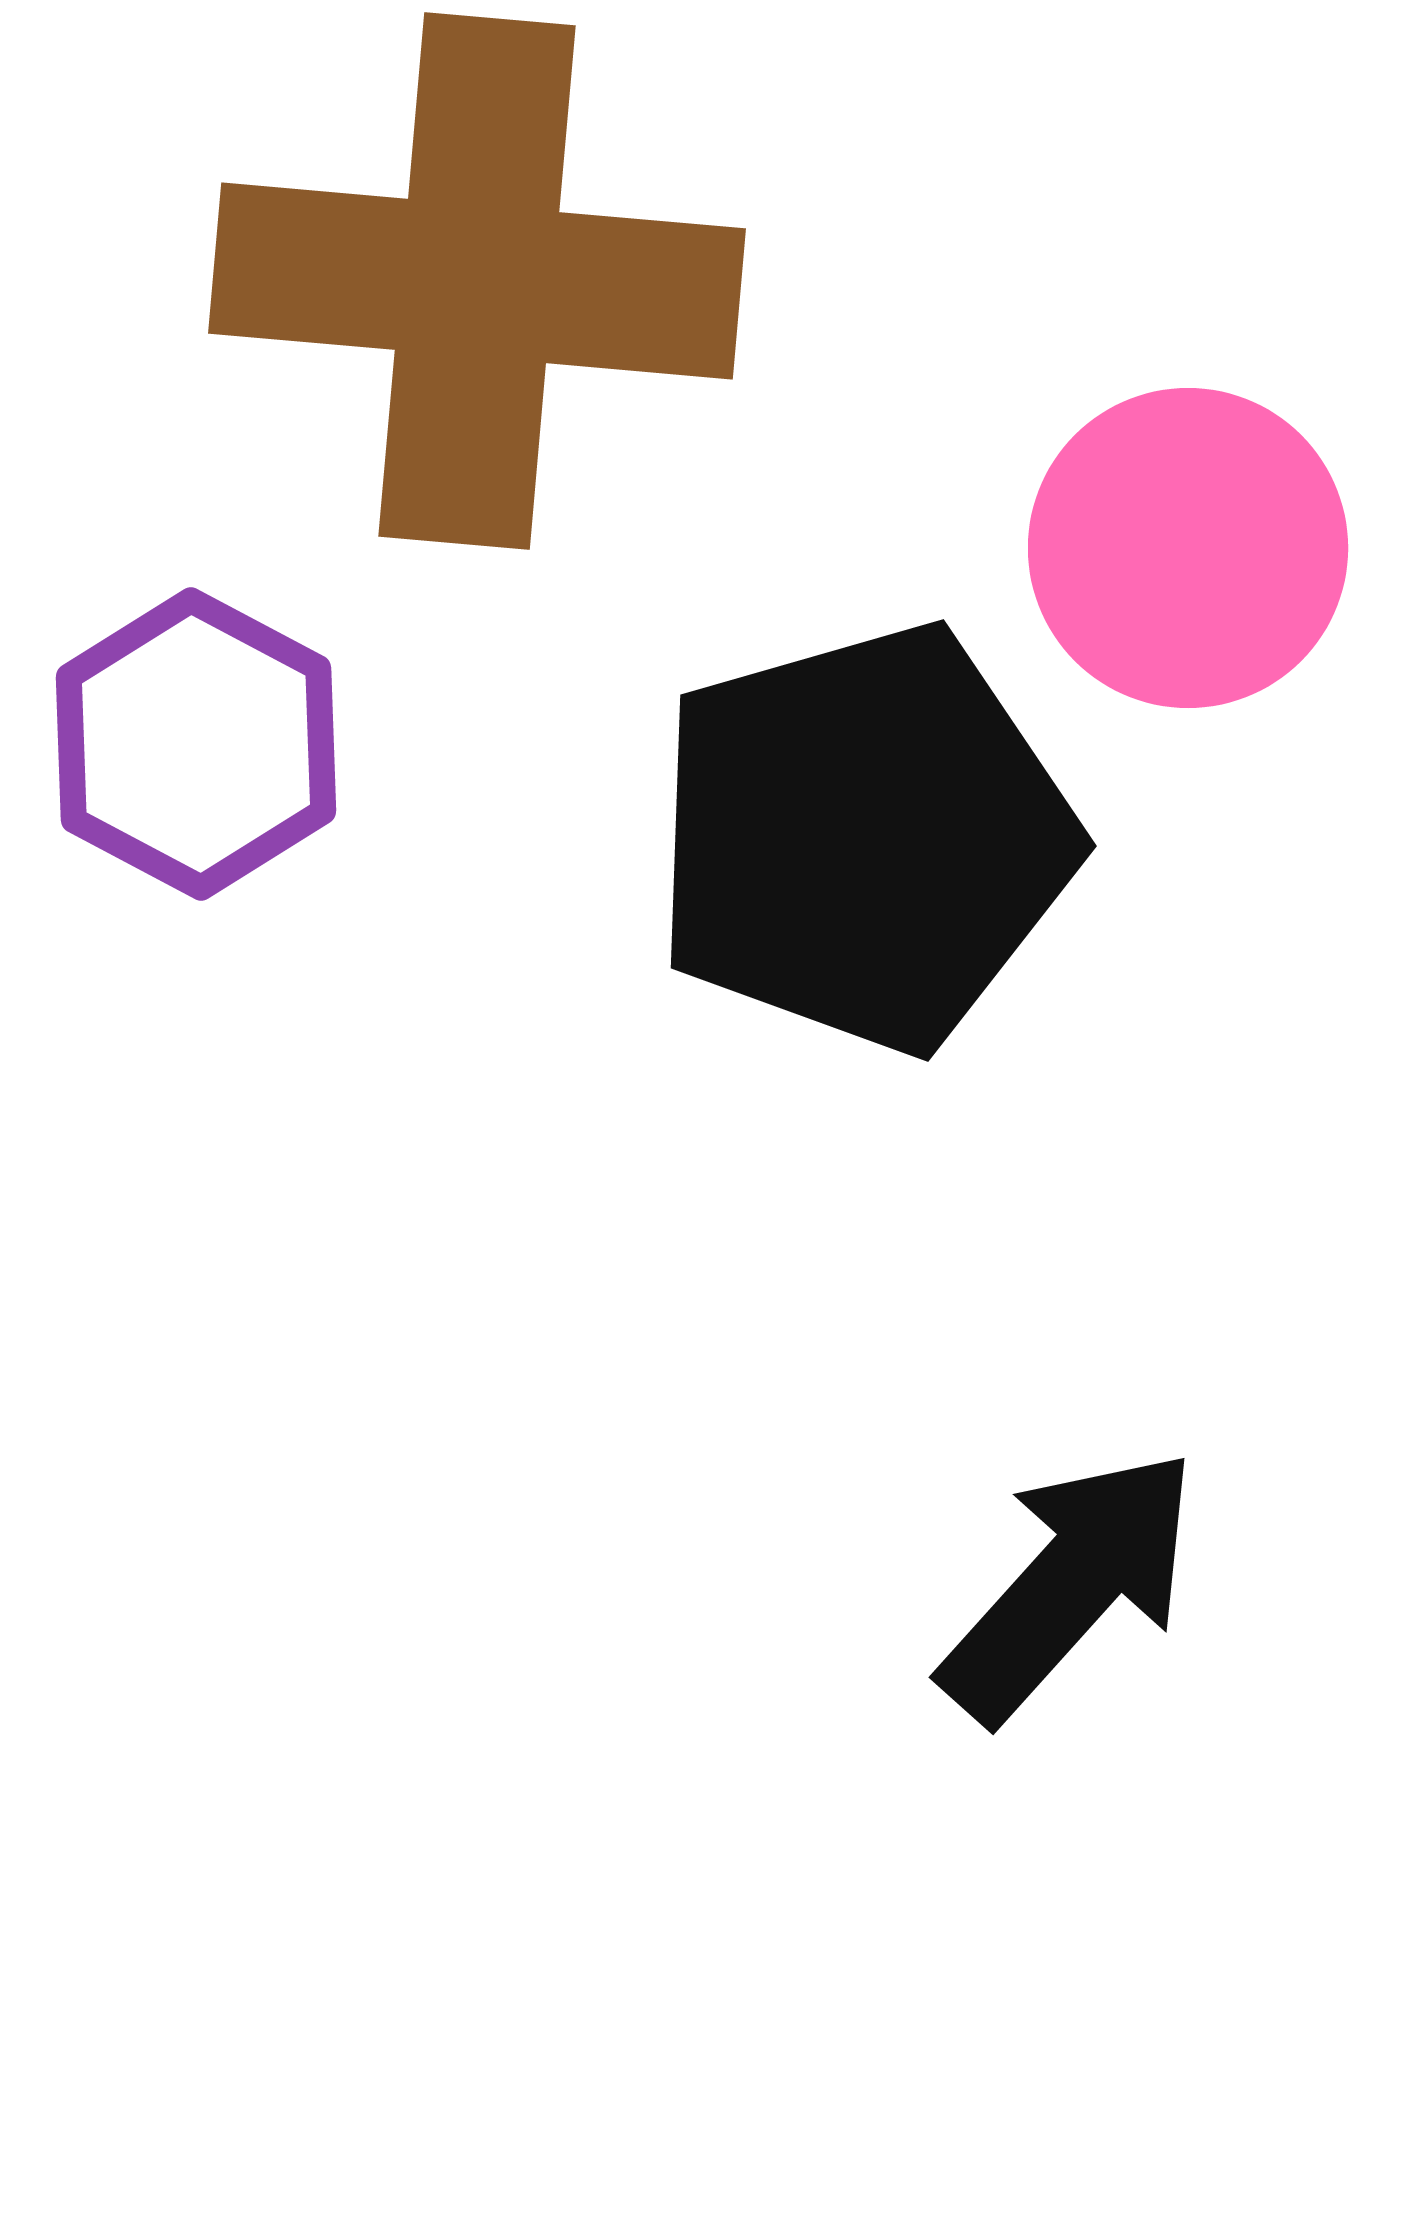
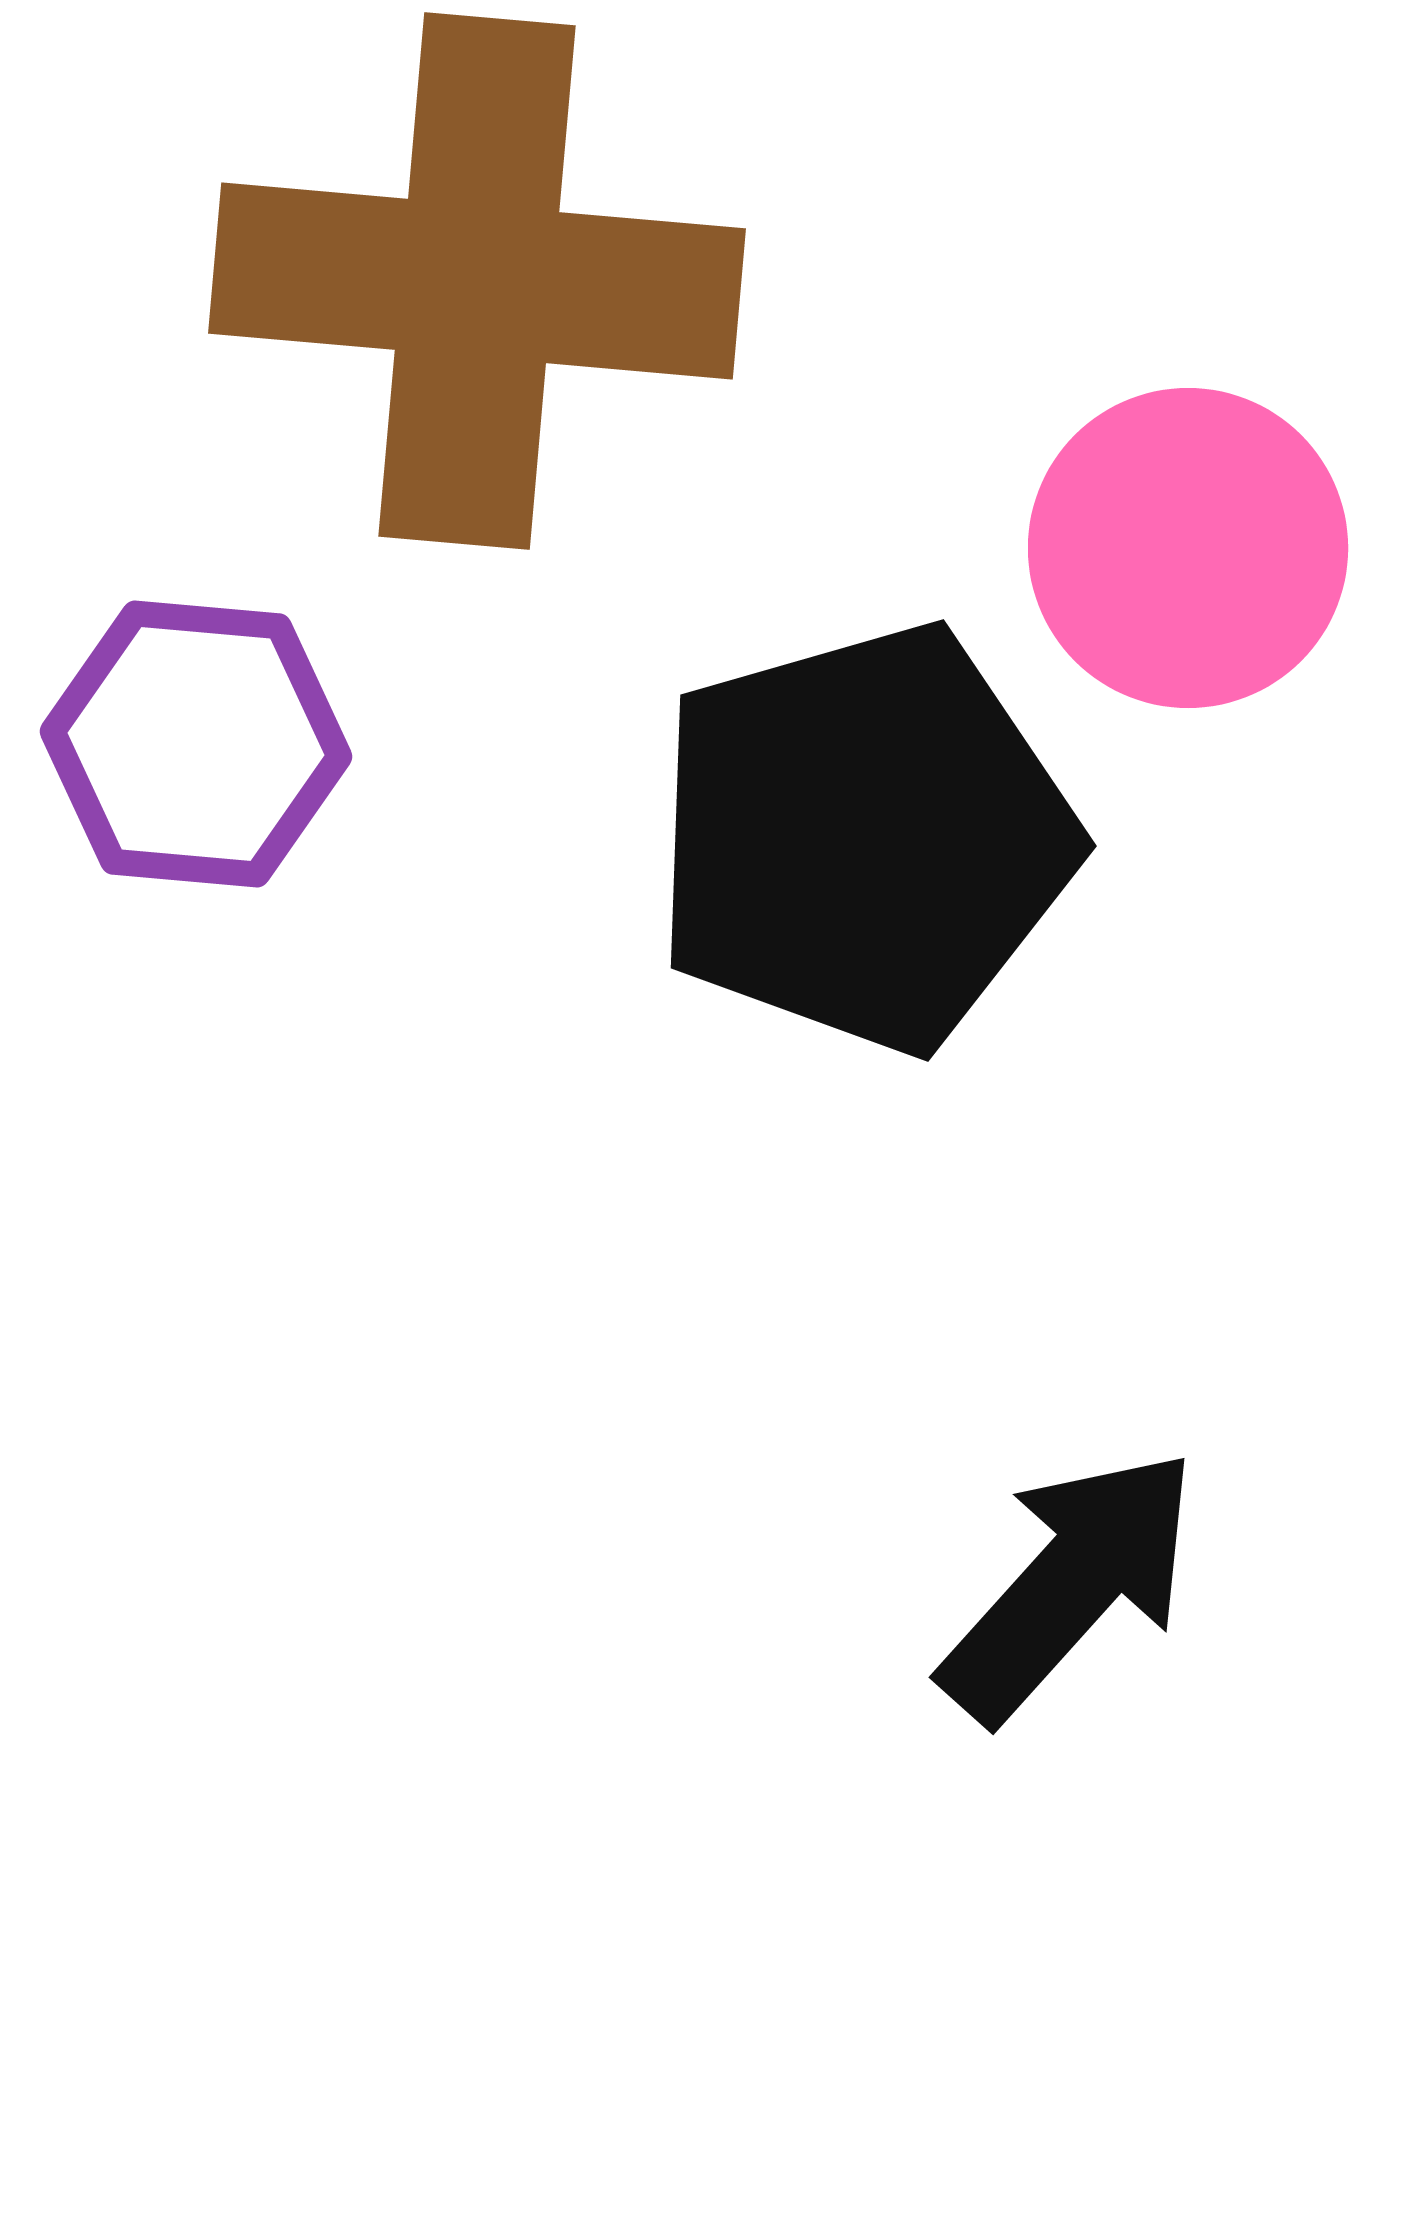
purple hexagon: rotated 23 degrees counterclockwise
